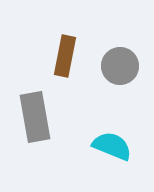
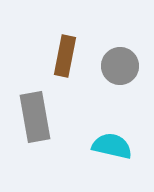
cyan semicircle: rotated 9 degrees counterclockwise
